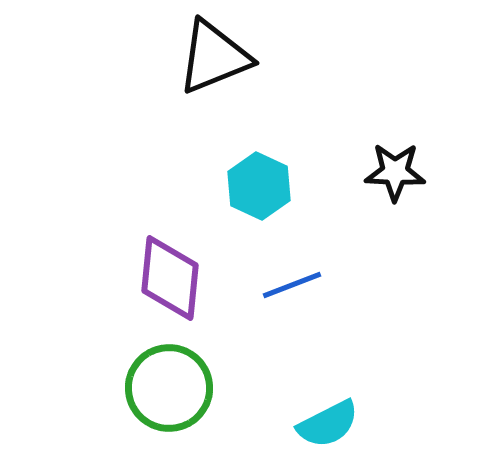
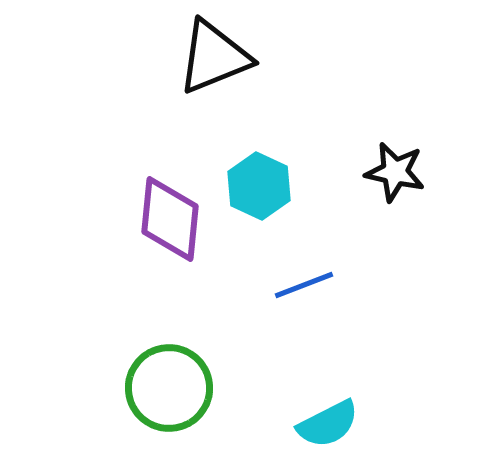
black star: rotated 10 degrees clockwise
purple diamond: moved 59 px up
blue line: moved 12 px right
